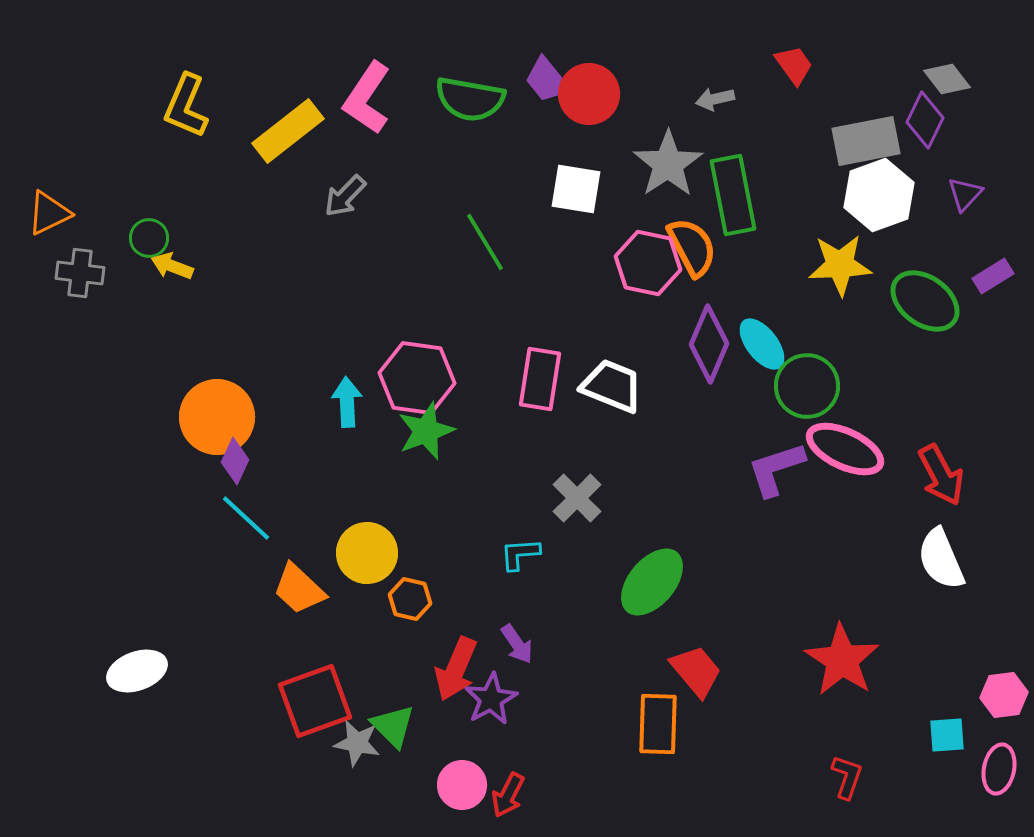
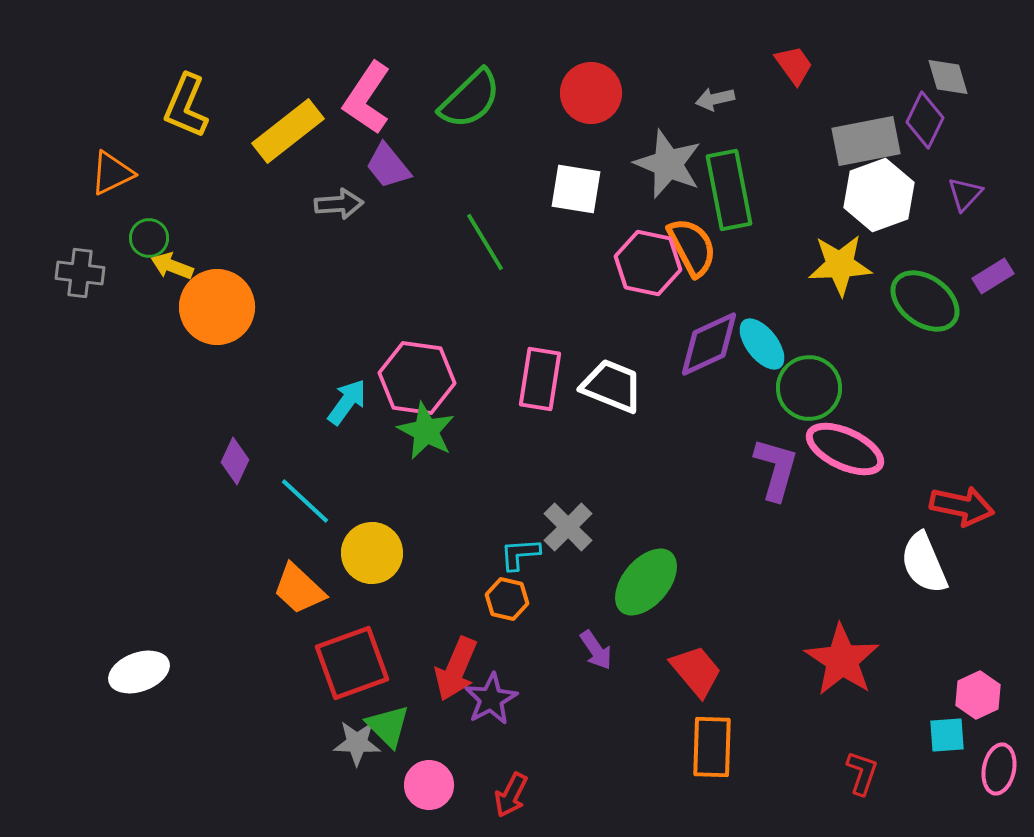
gray diamond at (947, 79): moved 1 px right, 2 px up; rotated 21 degrees clockwise
purple trapezoid at (547, 80): moved 159 px left, 86 px down
red circle at (589, 94): moved 2 px right, 1 px up
green semicircle at (470, 99): rotated 54 degrees counterclockwise
gray star at (668, 164): rotated 16 degrees counterclockwise
green rectangle at (733, 195): moved 4 px left, 5 px up
gray arrow at (345, 196): moved 6 px left, 8 px down; rotated 138 degrees counterclockwise
orange triangle at (49, 213): moved 63 px right, 40 px up
purple diamond at (709, 344): rotated 42 degrees clockwise
green circle at (807, 386): moved 2 px right, 2 px down
cyan arrow at (347, 402): rotated 39 degrees clockwise
orange circle at (217, 417): moved 110 px up
green star at (426, 431): rotated 24 degrees counterclockwise
purple L-shape at (776, 469): rotated 124 degrees clockwise
red arrow at (941, 475): moved 21 px right, 31 px down; rotated 50 degrees counterclockwise
gray cross at (577, 498): moved 9 px left, 29 px down
cyan line at (246, 518): moved 59 px right, 17 px up
yellow circle at (367, 553): moved 5 px right
white semicircle at (941, 559): moved 17 px left, 4 px down
green ellipse at (652, 582): moved 6 px left
orange hexagon at (410, 599): moved 97 px right
purple arrow at (517, 644): moved 79 px right, 6 px down
white ellipse at (137, 671): moved 2 px right, 1 px down
pink hexagon at (1004, 695): moved 26 px left; rotated 18 degrees counterclockwise
red square at (315, 701): moved 37 px right, 38 px up
orange rectangle at (658, 724): moved 54 px right, 23 px down
green triangle at (393, 726): moved 5 px left
gray star at (357, 743): rotated 9 degrees counterclockwise
red L-shape at (847, 777): moved 15 px right, 4 px up
pink circle at (462, 785): moved 33 px left
red arrow at (508, 795): moved 3 px right
